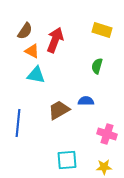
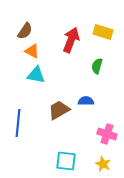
yellow rectangle: moved 1 px right, 2 px down
red arrow: moved 16 px right
cyan square: moved 1 px left, 1 px down; rotated 10 degrees clockwise
yellow star: moved 1 px left, 3 px up; rotated 28 degrees clockwise
